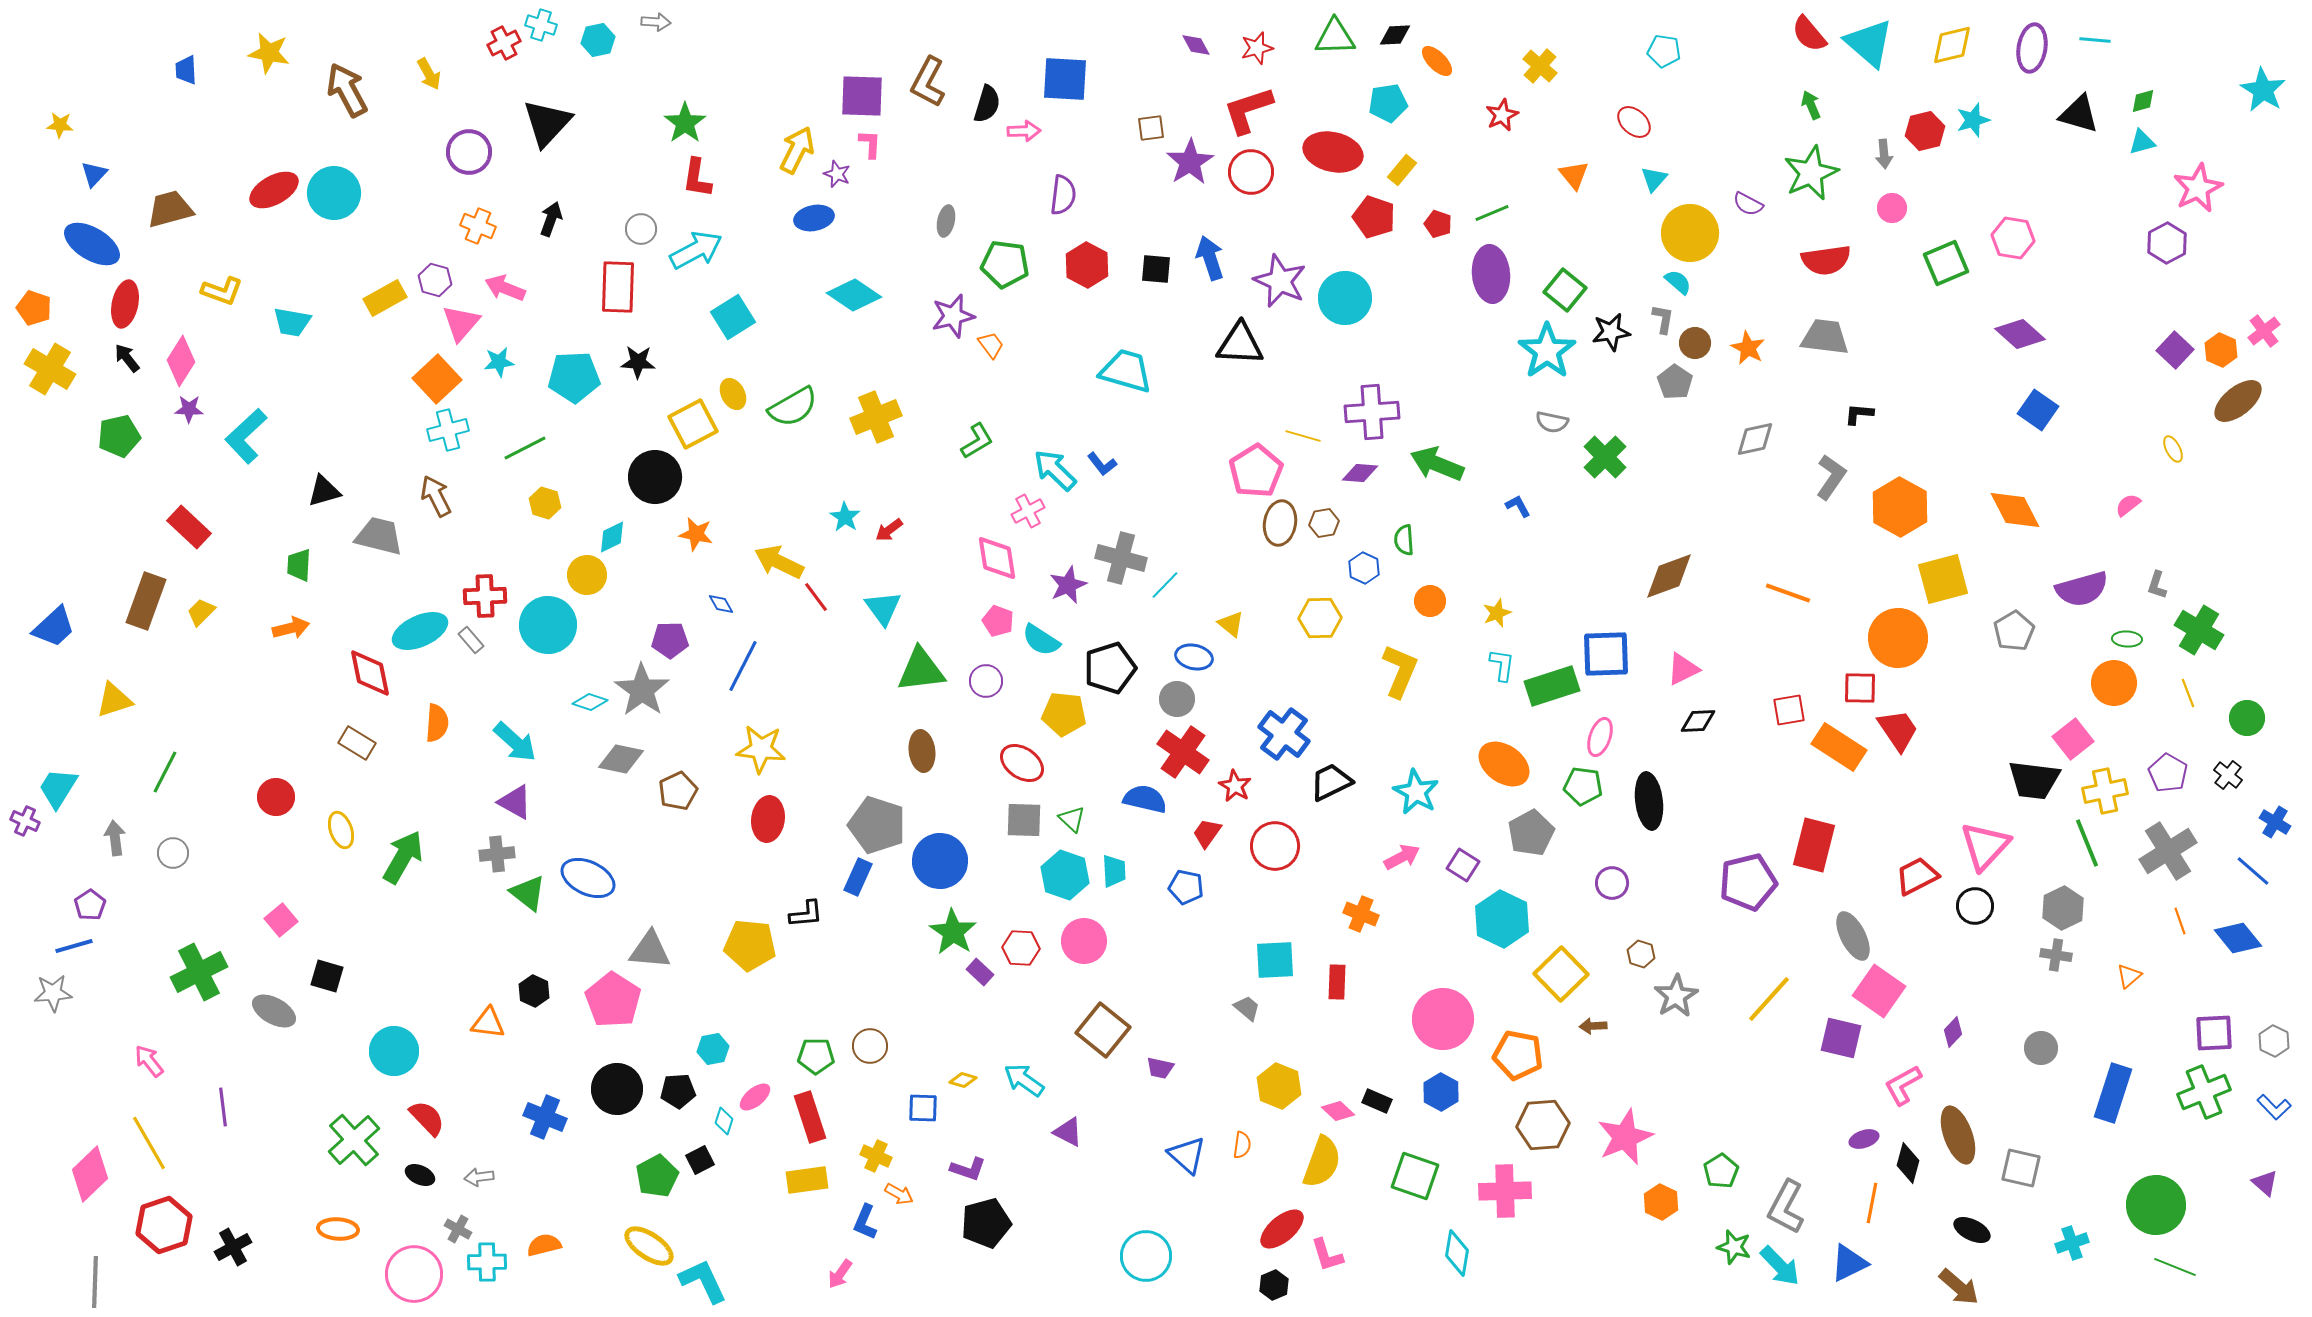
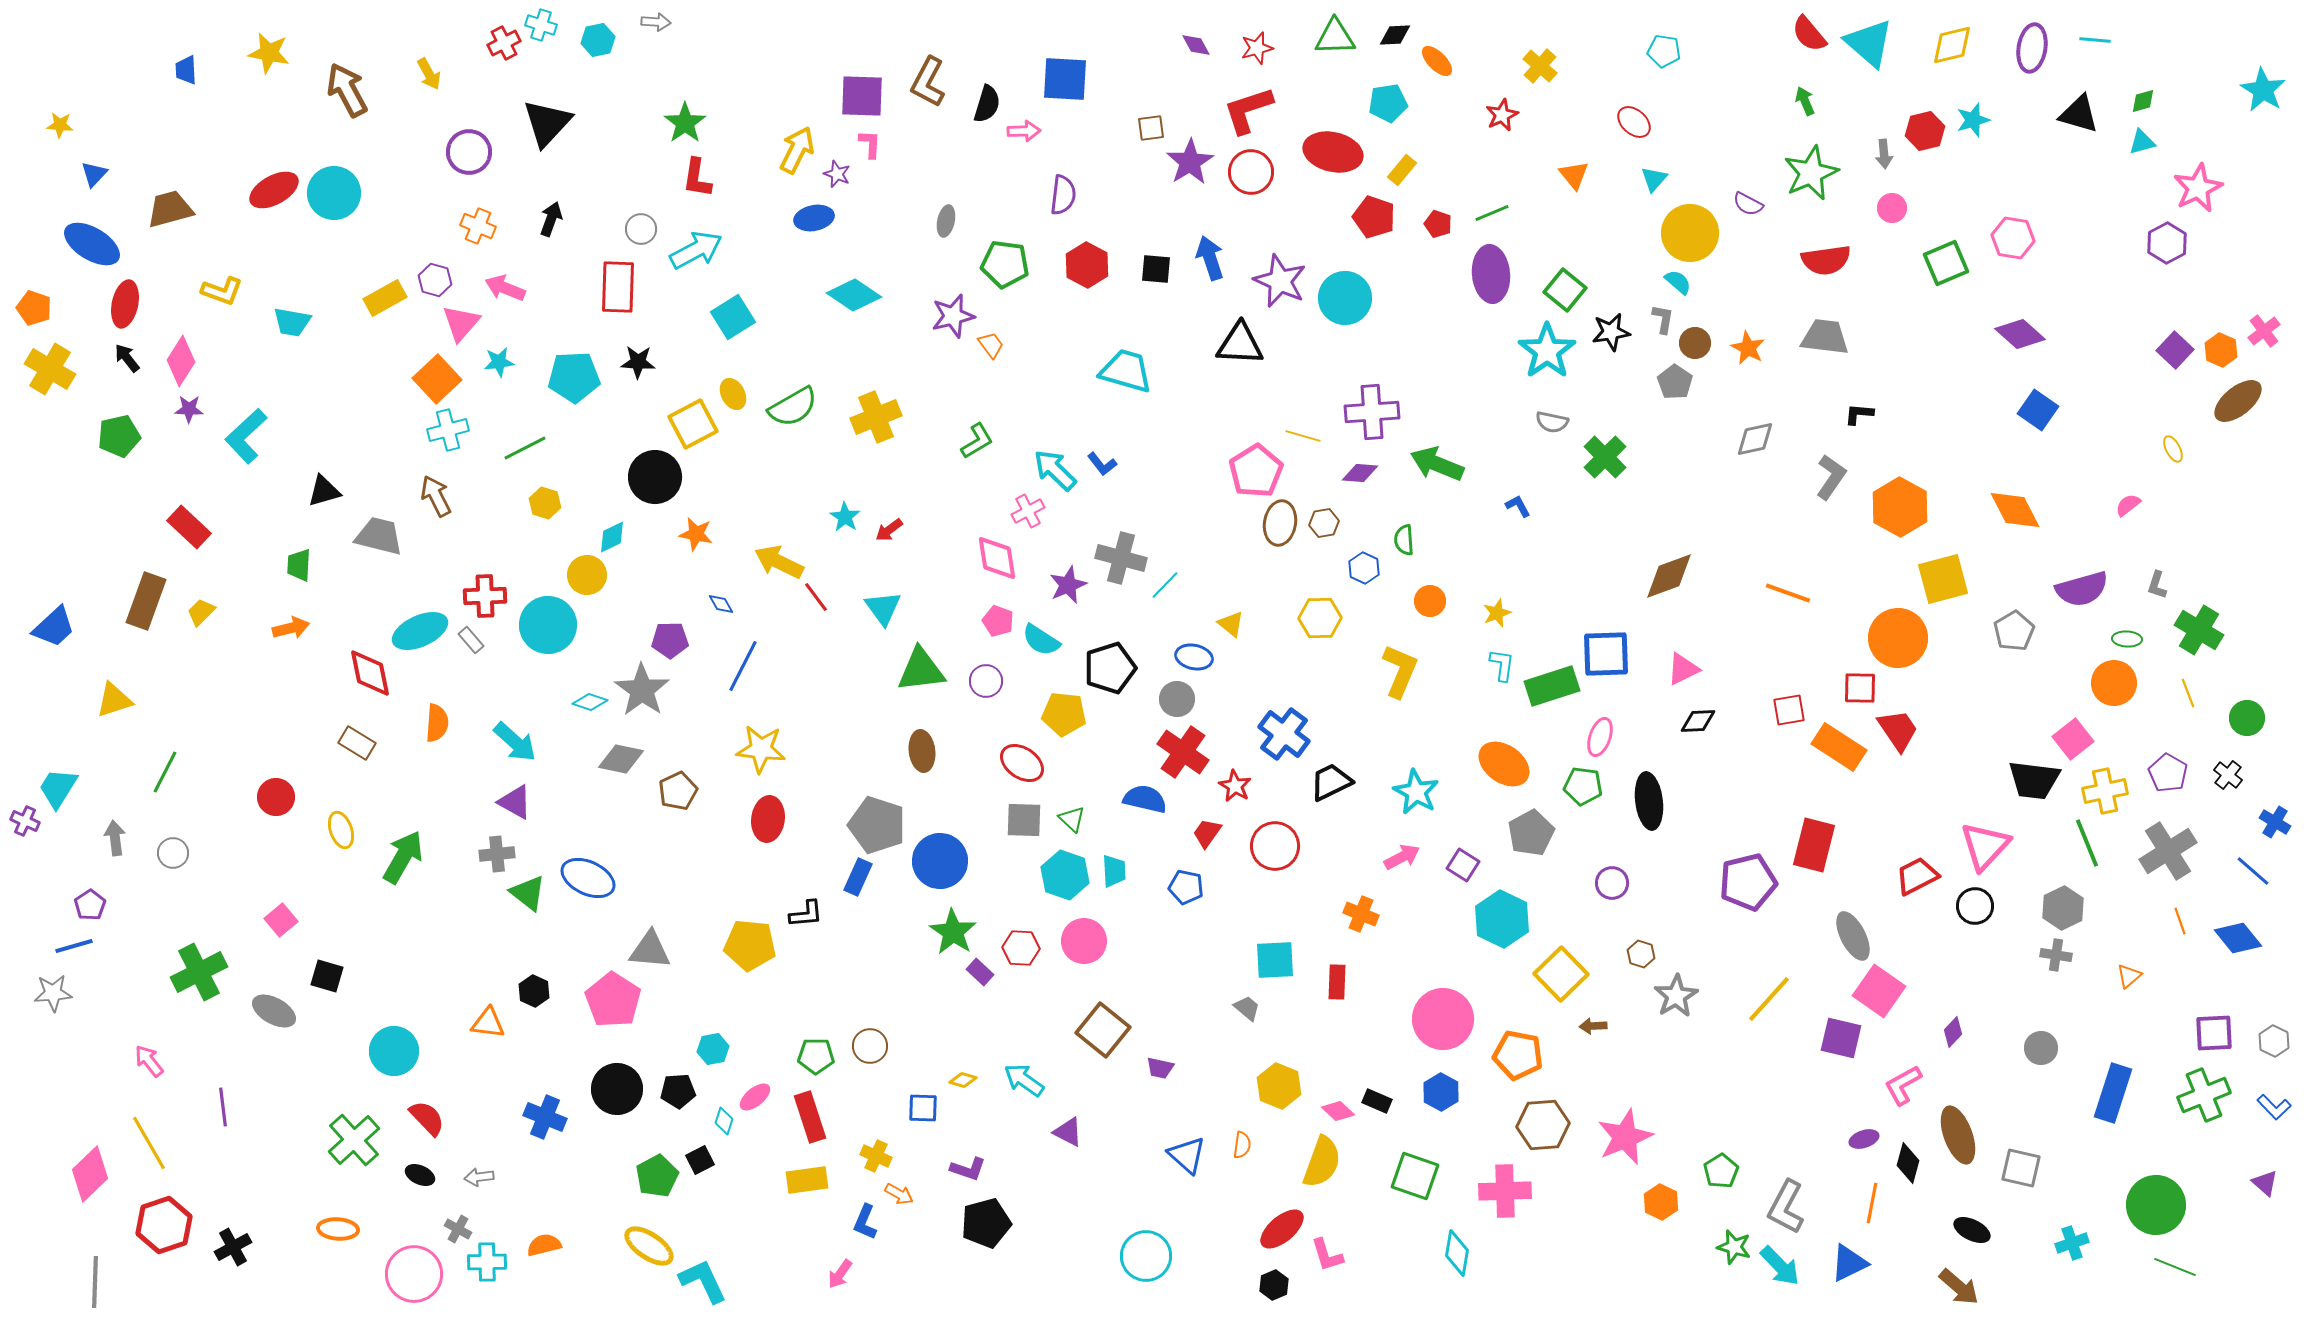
green arrow at (1811, 105): moved 6 px left, 4 px up
green cross at (2204, 1092): moved 3 px down
